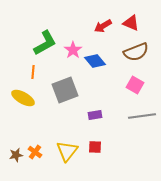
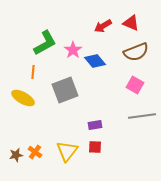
purple rectangle: moved 10 px down
